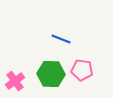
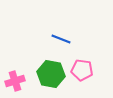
green hexagon: rotated 8 degrees clockwise
pink cross: rotated 18 degrees clockwise
